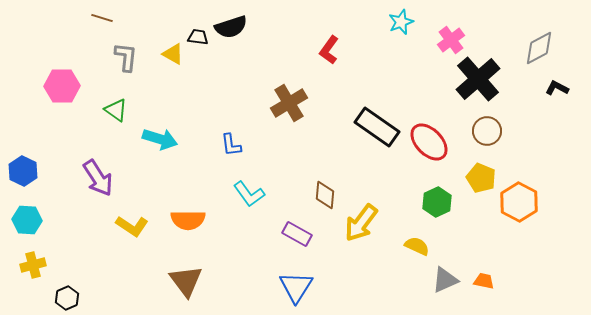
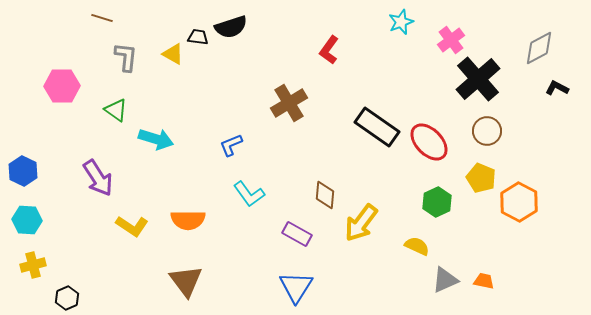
cyan arrow: moved 4 px left
blue L-shape: rotated 75 degrees clockwise
